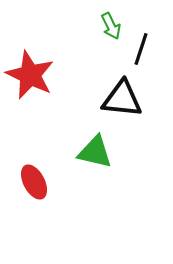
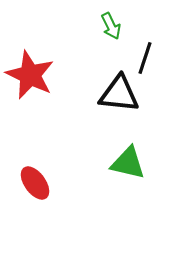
black line: moved 4 px right, 9 px down
black triangle: moved 3 px left, 5 px up
green triangle: moved 33 px right, 11 px down
red ellipse: moved 1 px right, 1 px down; rotated 8 degrees counterclockwise
